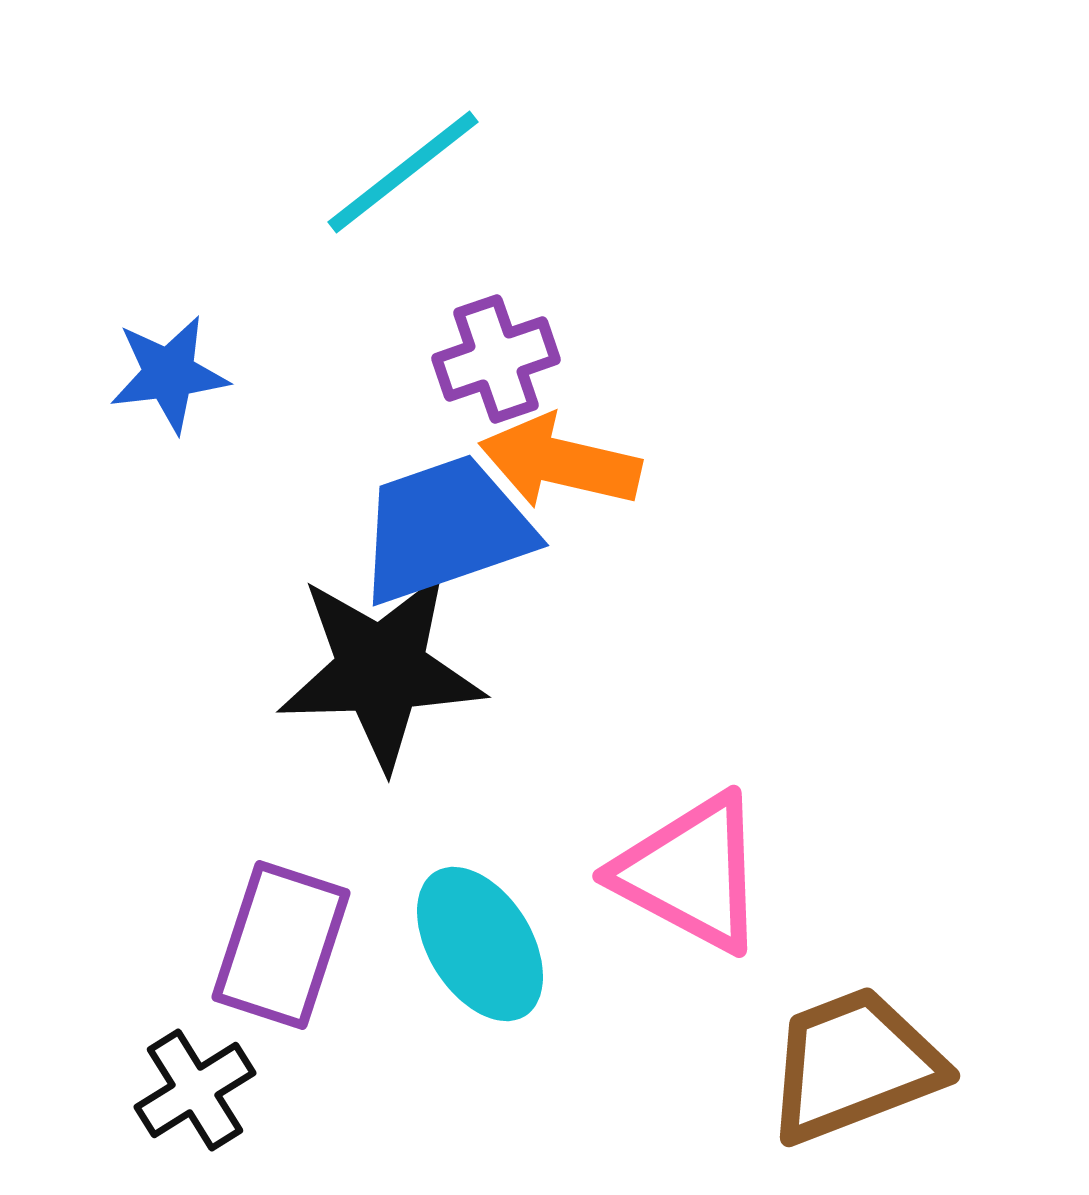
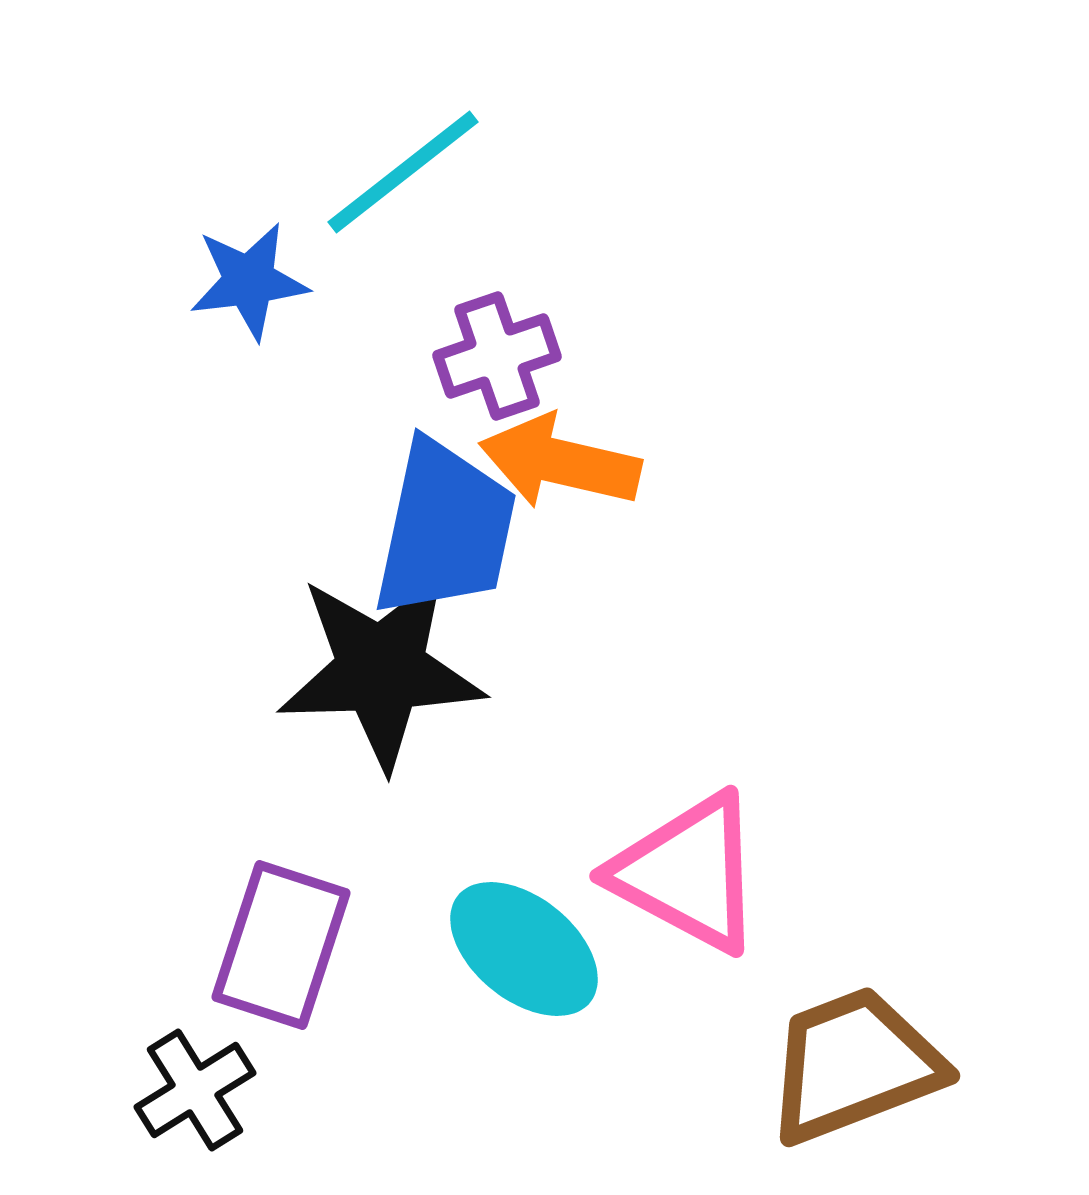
purple cross: moved 1 px right, 3 px up
blue star: moved 80 px right, 93 px up
blue trapezoid: rotated 121 degrees clockwise
pink triangle: moved 3 px left
cyan ellipse: moved 44 px right, 5 px down; rotated 19 degrees counterclockwise
